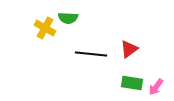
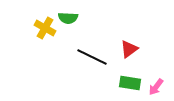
black line: moved 1 px right, 3 px down; rotated 20 degrees clockwise
green rectangle: moved 2 px left
